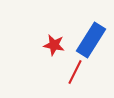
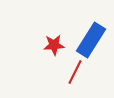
red star: rotated 15 degrees counterclockwise
